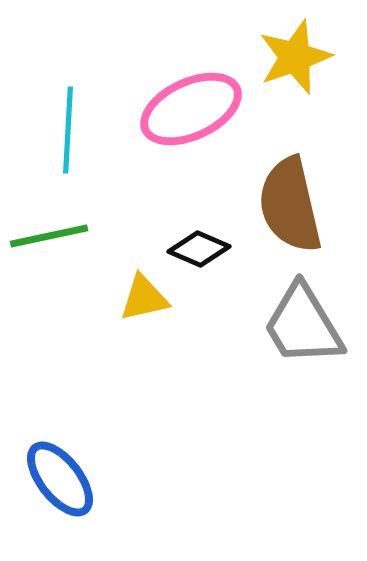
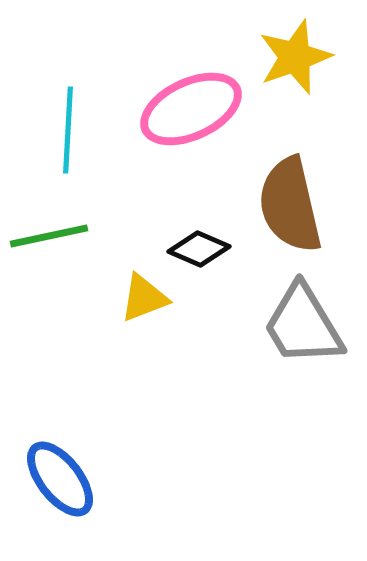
yellow triangle: rotated 8 degrees counterclockwise
